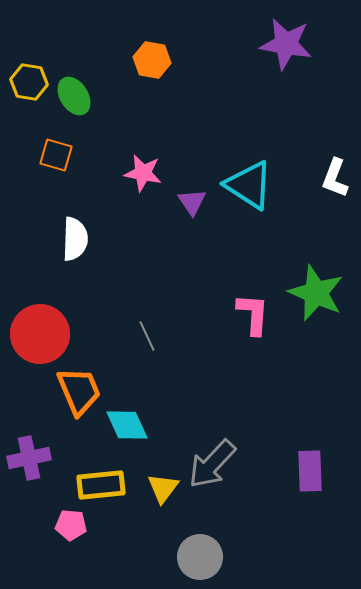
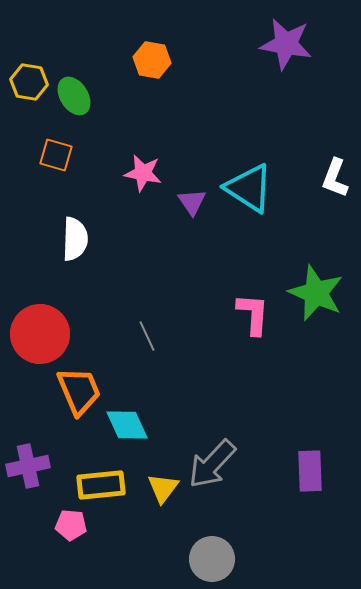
cyan triangle: moved 3 px down
purple cross: moved 1 px left, 8 px down
gray circle: moved 12 px right, 2 px down
